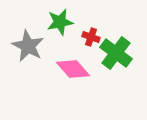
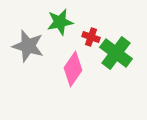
gray star: rotated 12 degrees counterclockwise
pink diamond: rotated 76 degrees clockwise
